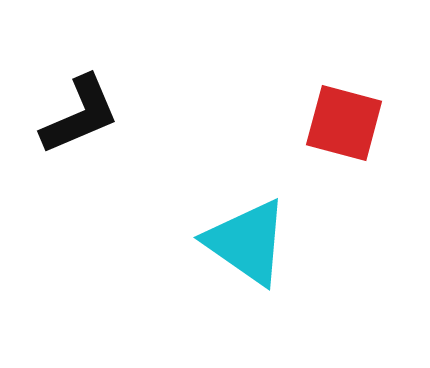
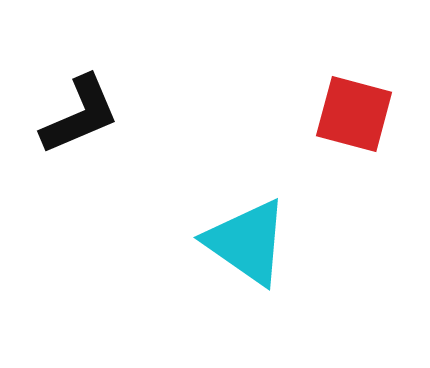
red square: moved 10 px right, 9 px up
